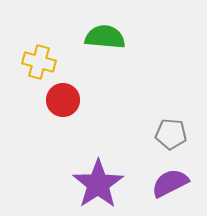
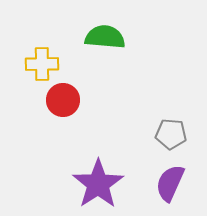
yellow cross: moved 3 px right, 2 px down; rotated 16 degrees counterclockwise
purple semicircle: rotated 39 degrees counterclockwise
